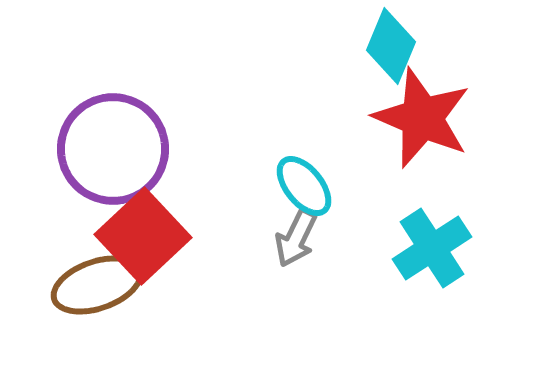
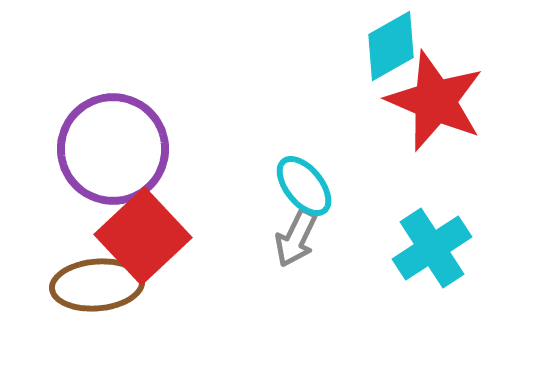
cyan diamond: rotated 38 degrees clockwise
red star: moved 13 px right, 17 px up
brown ellipse: rotated 14 degrees clockwise
